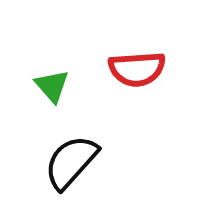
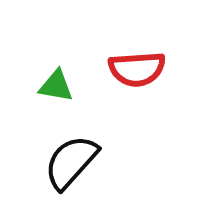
green triangle: moved 4 px right; rotated 39 degrees counterclockwise
